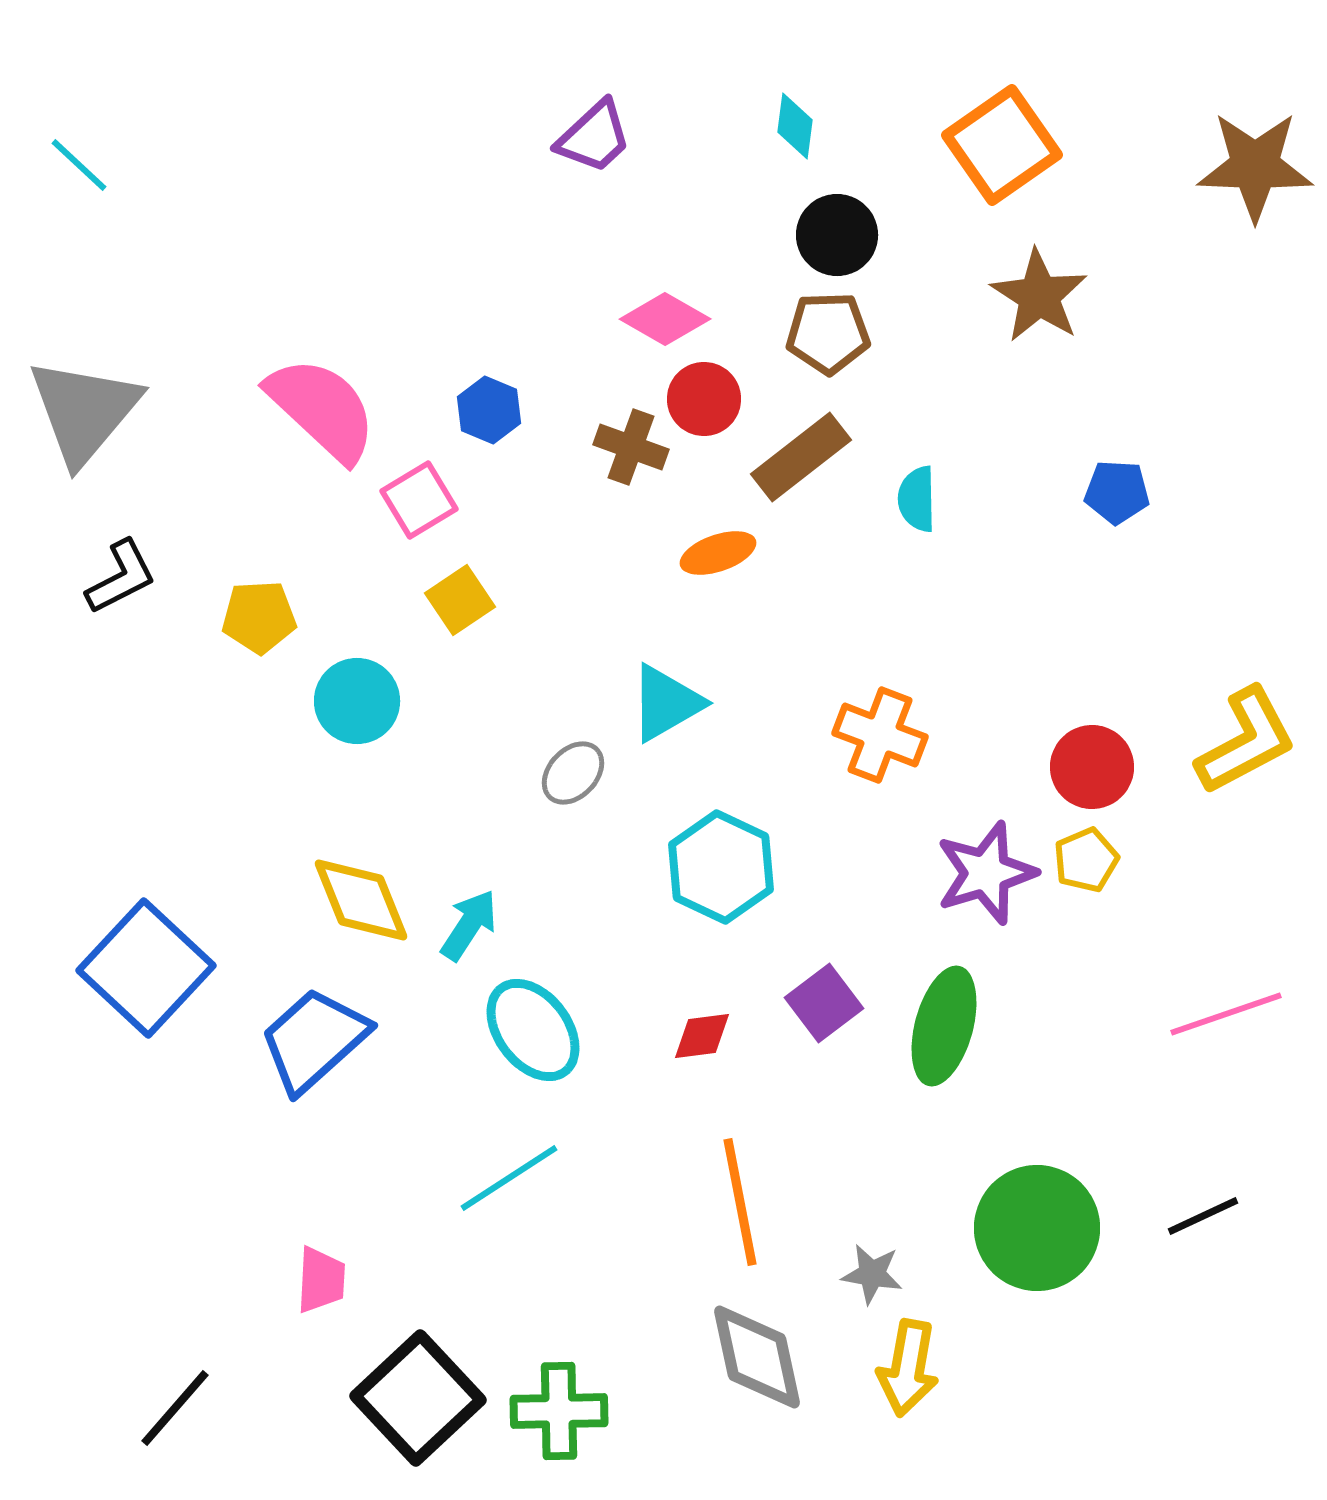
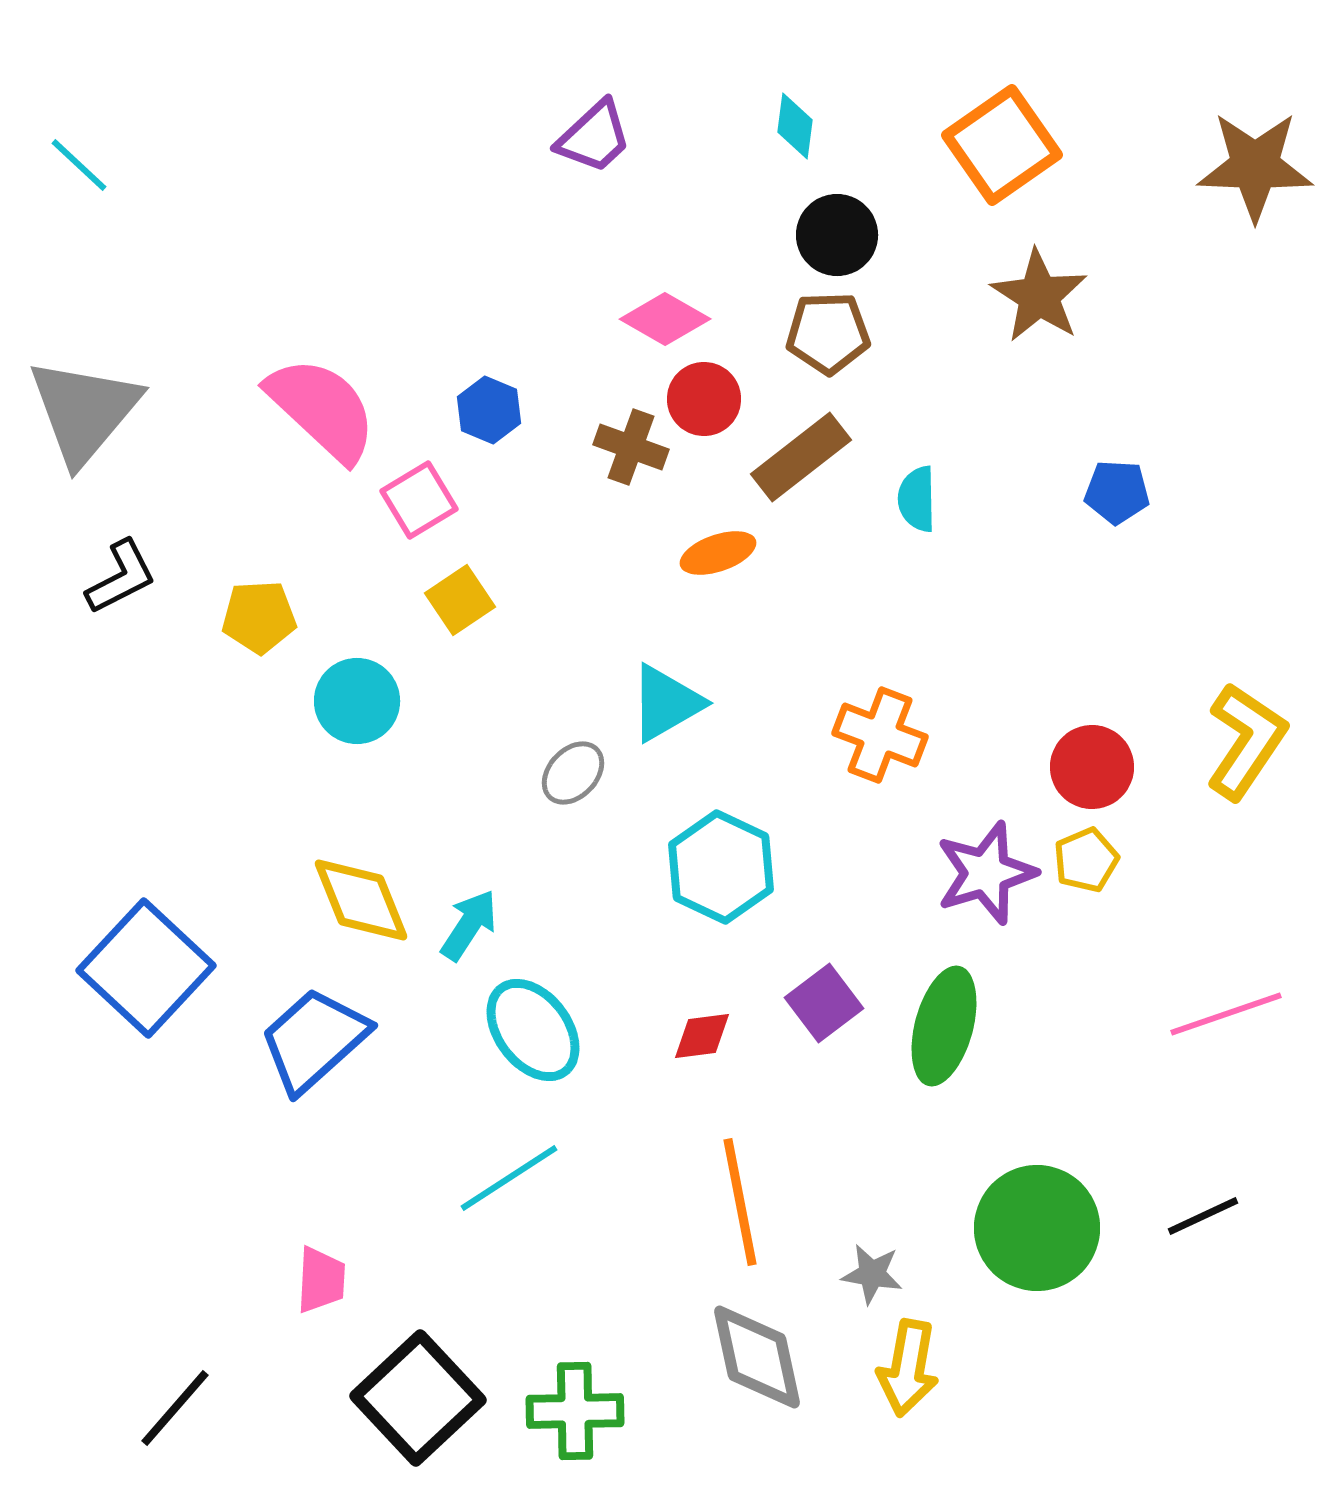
yellow L-shape at (1246, 741): rotated 28 degrees counterclockwise
green cross at (559, 1411): moved 16 px right
